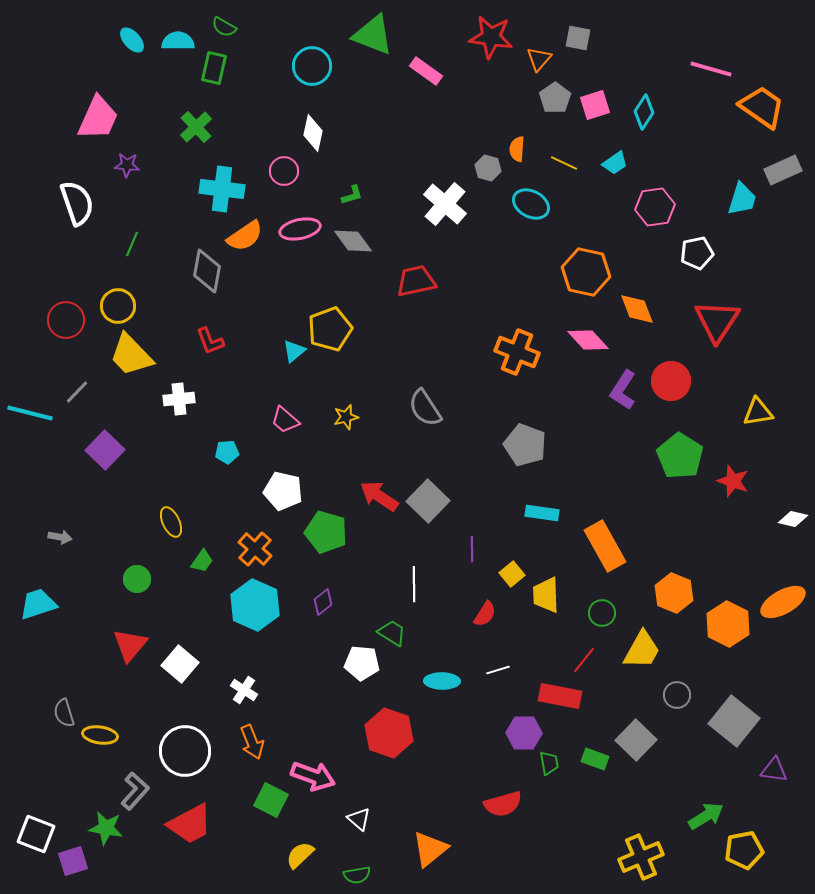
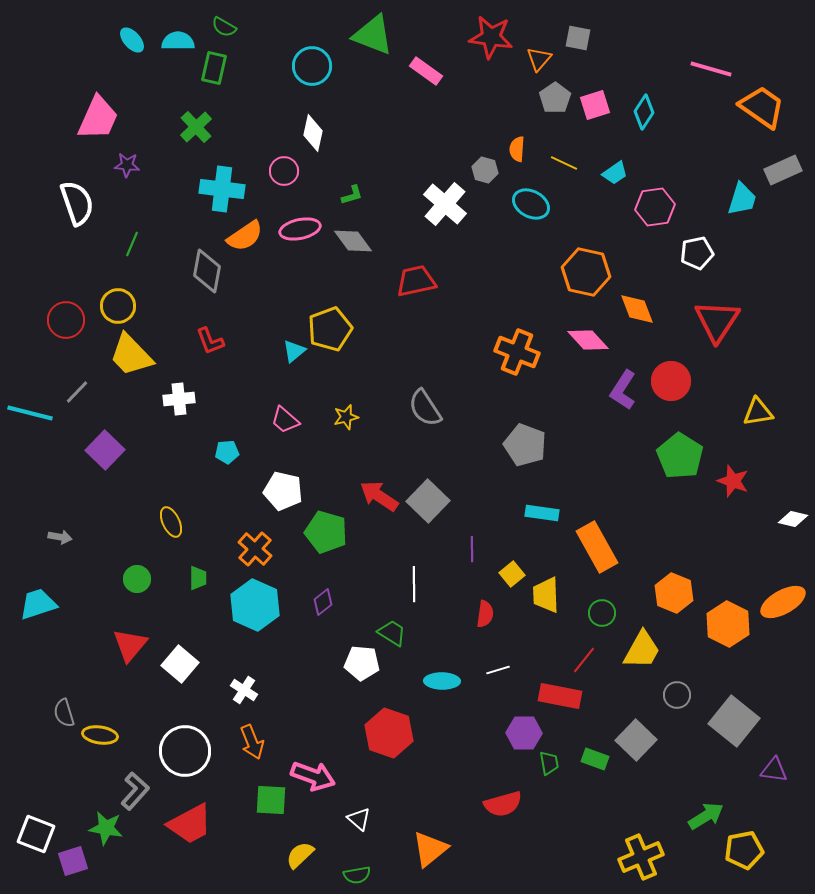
cyan trapezoid at (615, 163): moved 10 px down
gray hexagon at (488, 168): moved 3 px left, 2 px down
orange rectangle at (605, 546): moved 8 px left, 1 px down
green trapezoid at (202, 561): moved 4 px left, 17 px down; rotated 35 degrees counterclockwise
red semicircle at (485, 614): rotated 24 degrees counterclockwise
green square at (271, 800): rotated 24 degrees counterclockwise
